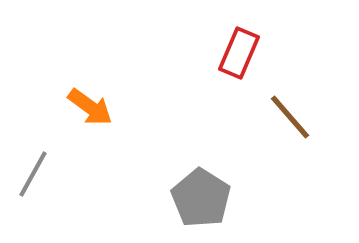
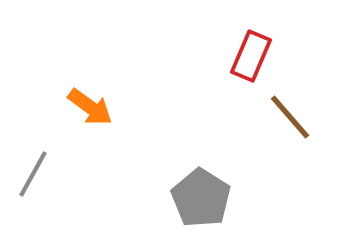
red rectangle: moved 12 px right, 3 px down
